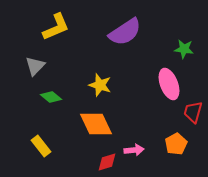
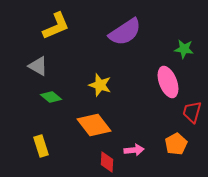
yellow L-shape: moved 1 px up
gray triangle: moved 3 px right; rotated 45 degrees counterclockwise
pink ellipse: moved 1 px left, 2 px up
red trapezoid: moved 1 px left
orange diamond: moved 2 px left, 1 px down; rotated 12 degrees counterclockwise
yellow rectangle: rotated 20 degrees clockwise
red diamond: rotated 70 degrees counterclockwise
